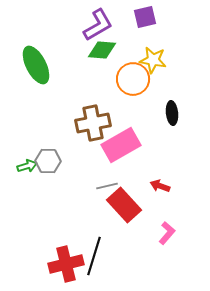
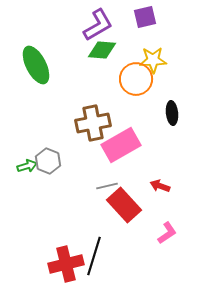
yellow star: rotated 12 degrees counterclockwise
orange circle: moved 3 px right
gray hexagon: rotated 20 degrees clockwise
pink L-shape: rotated 15 degrees clockwise
